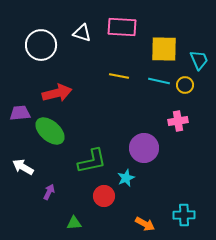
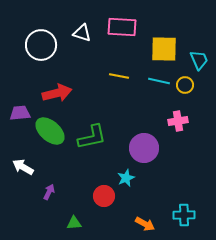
green L-shape: moved 24 px up
